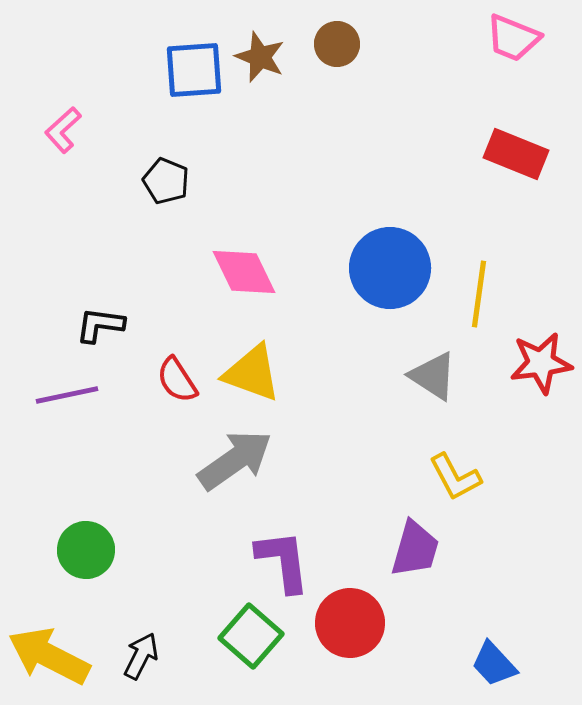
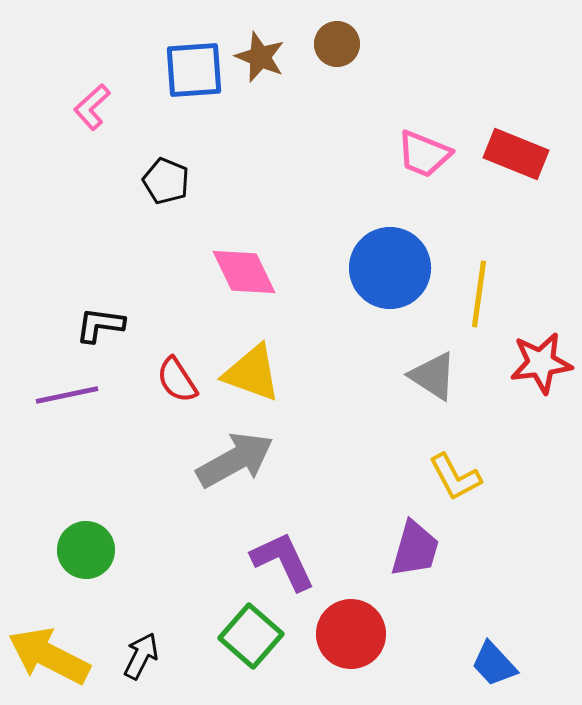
pink trapezoid: moved 89 px left, 116 px down
pink L-shape: moved 29 px right, 23 px up
gray arrow: rotated 6 degrees clockwise
purple L-shape: rotated 18 degrees counterclockwise
red circle: moved 1 px right, 11 px down
